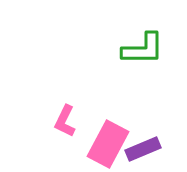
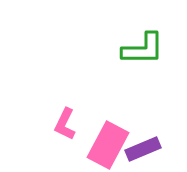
pink L-shape: moved 3 px down
pink rectangle: moved 1 px down
